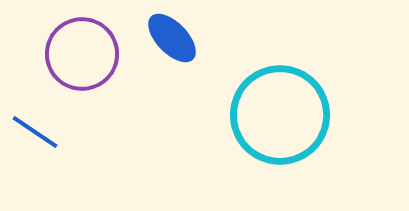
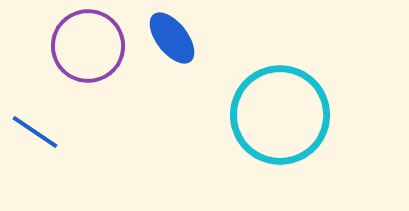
blue ellipse: rotated 6 degrees clockwise
purple circle: moved 6 px right, 8 px up
